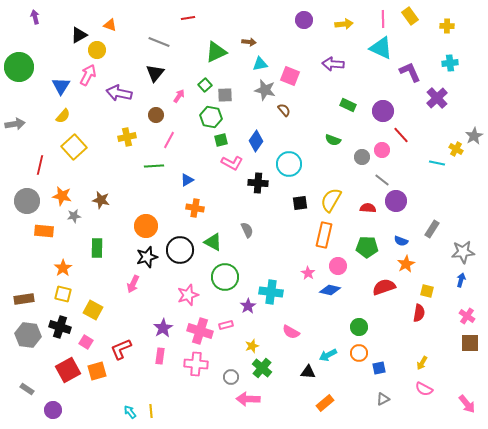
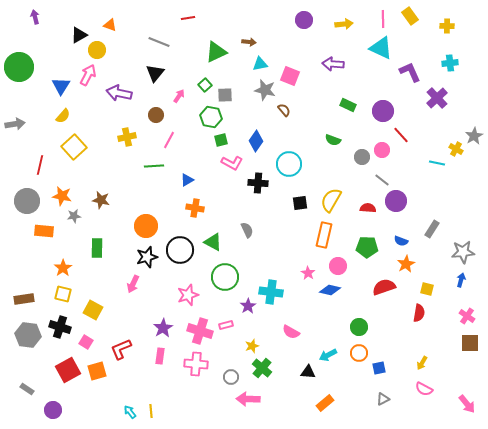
yellow square at (427, 291): moved 2 px up
